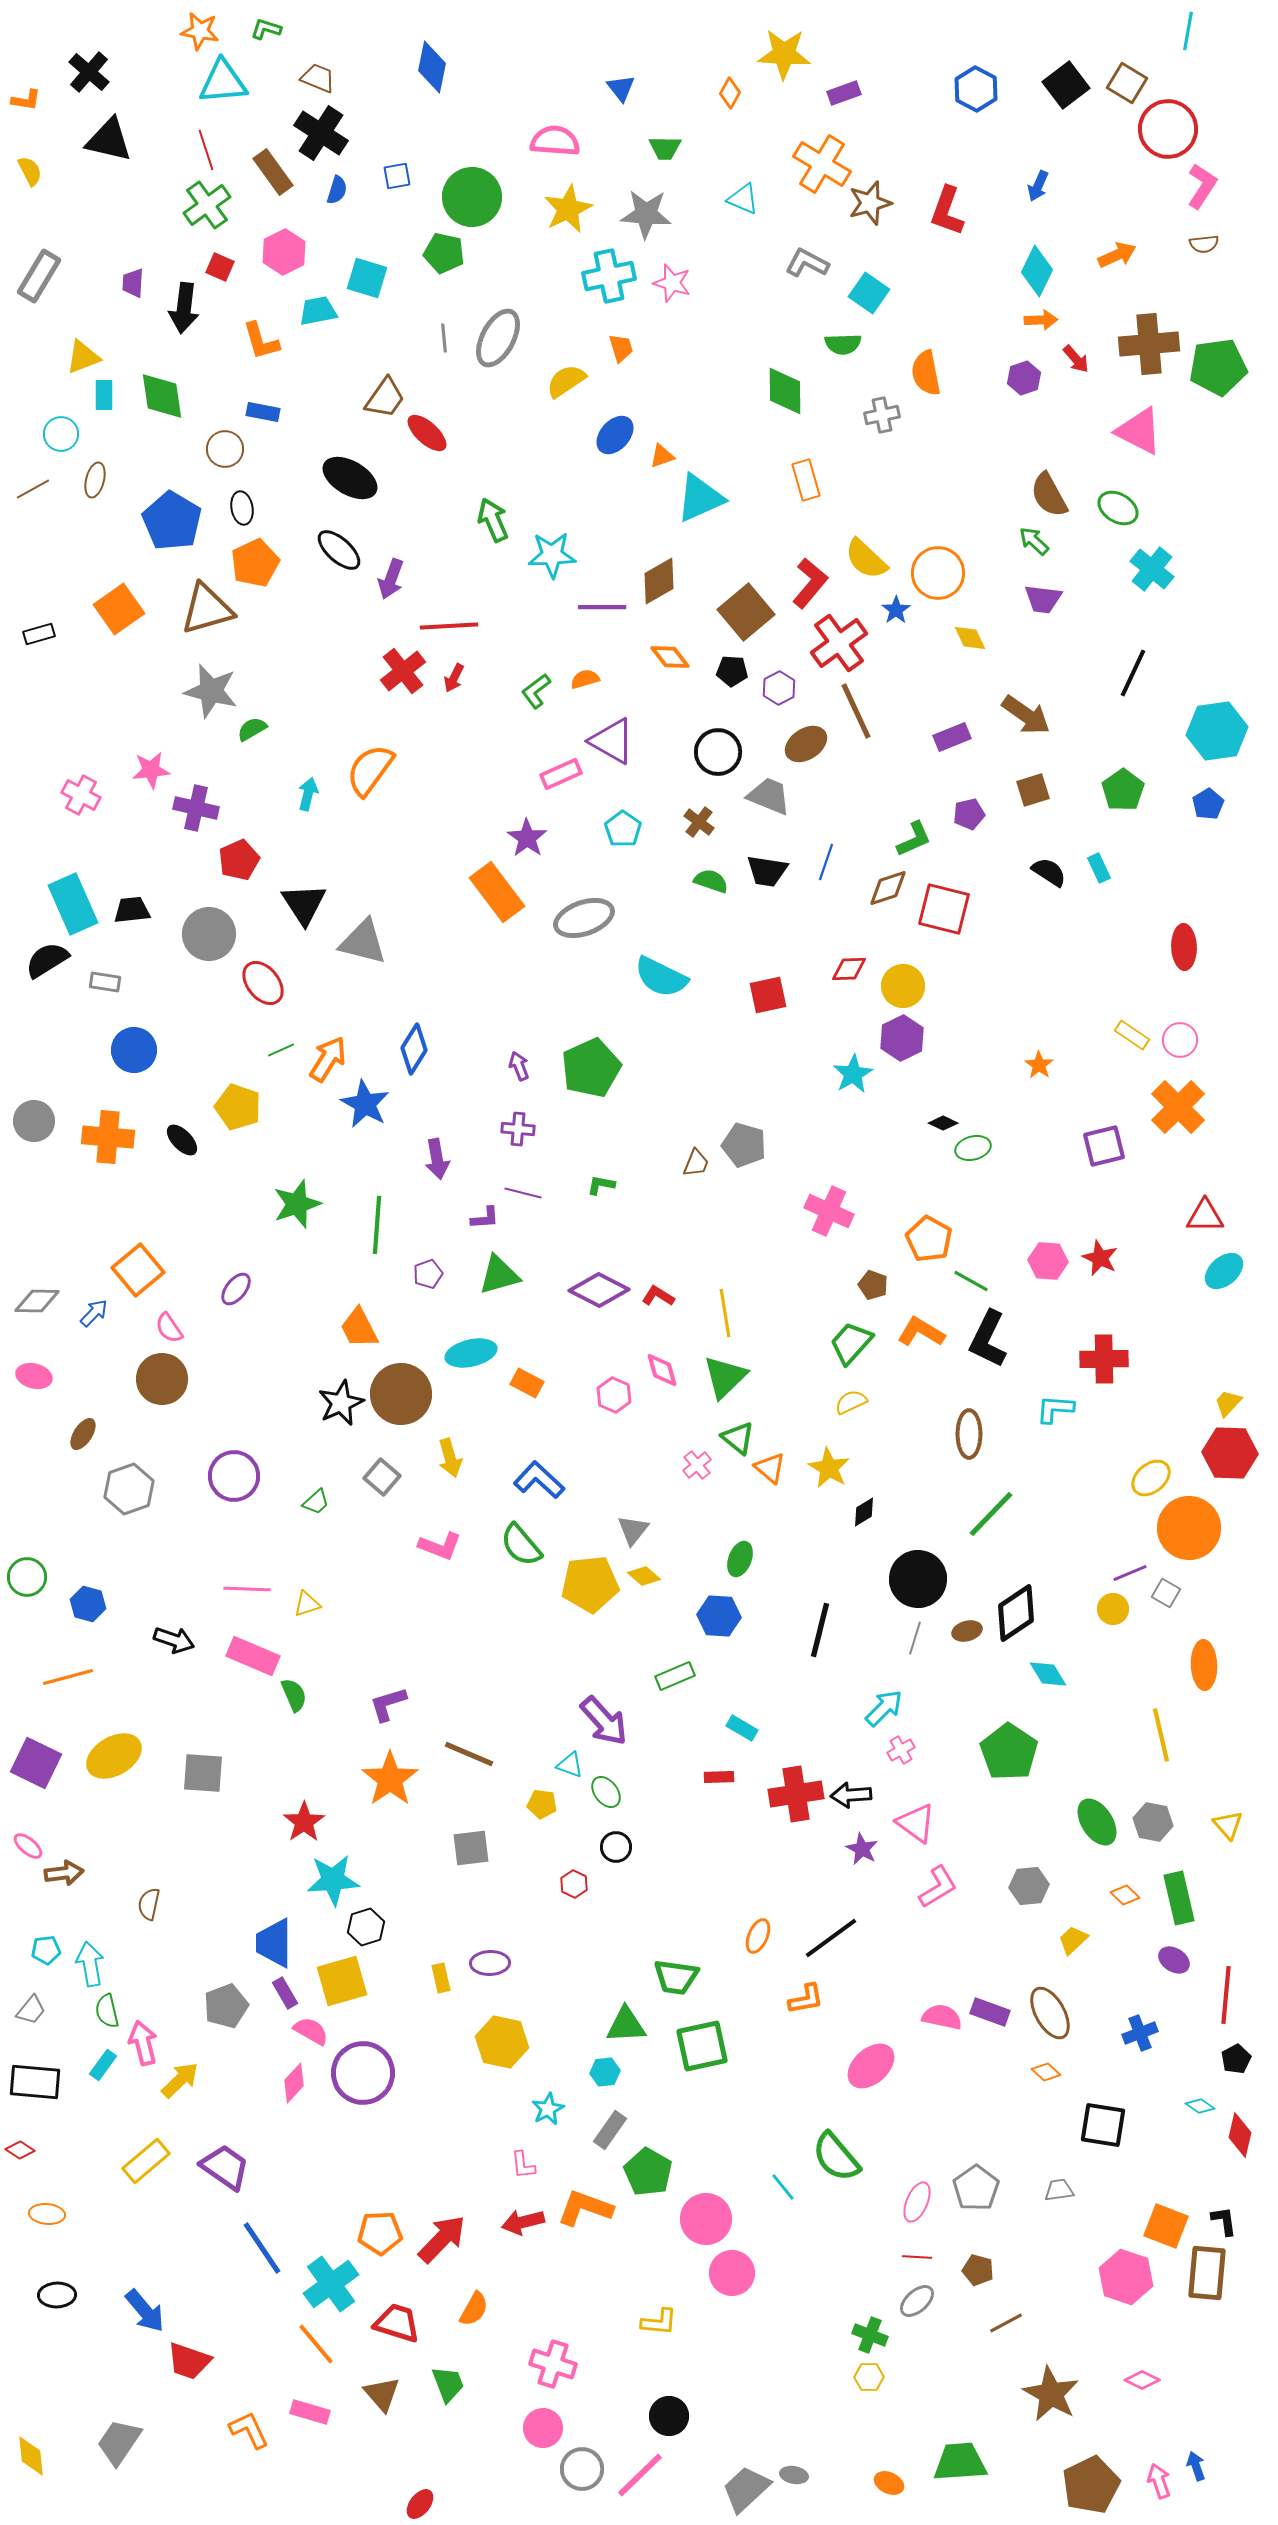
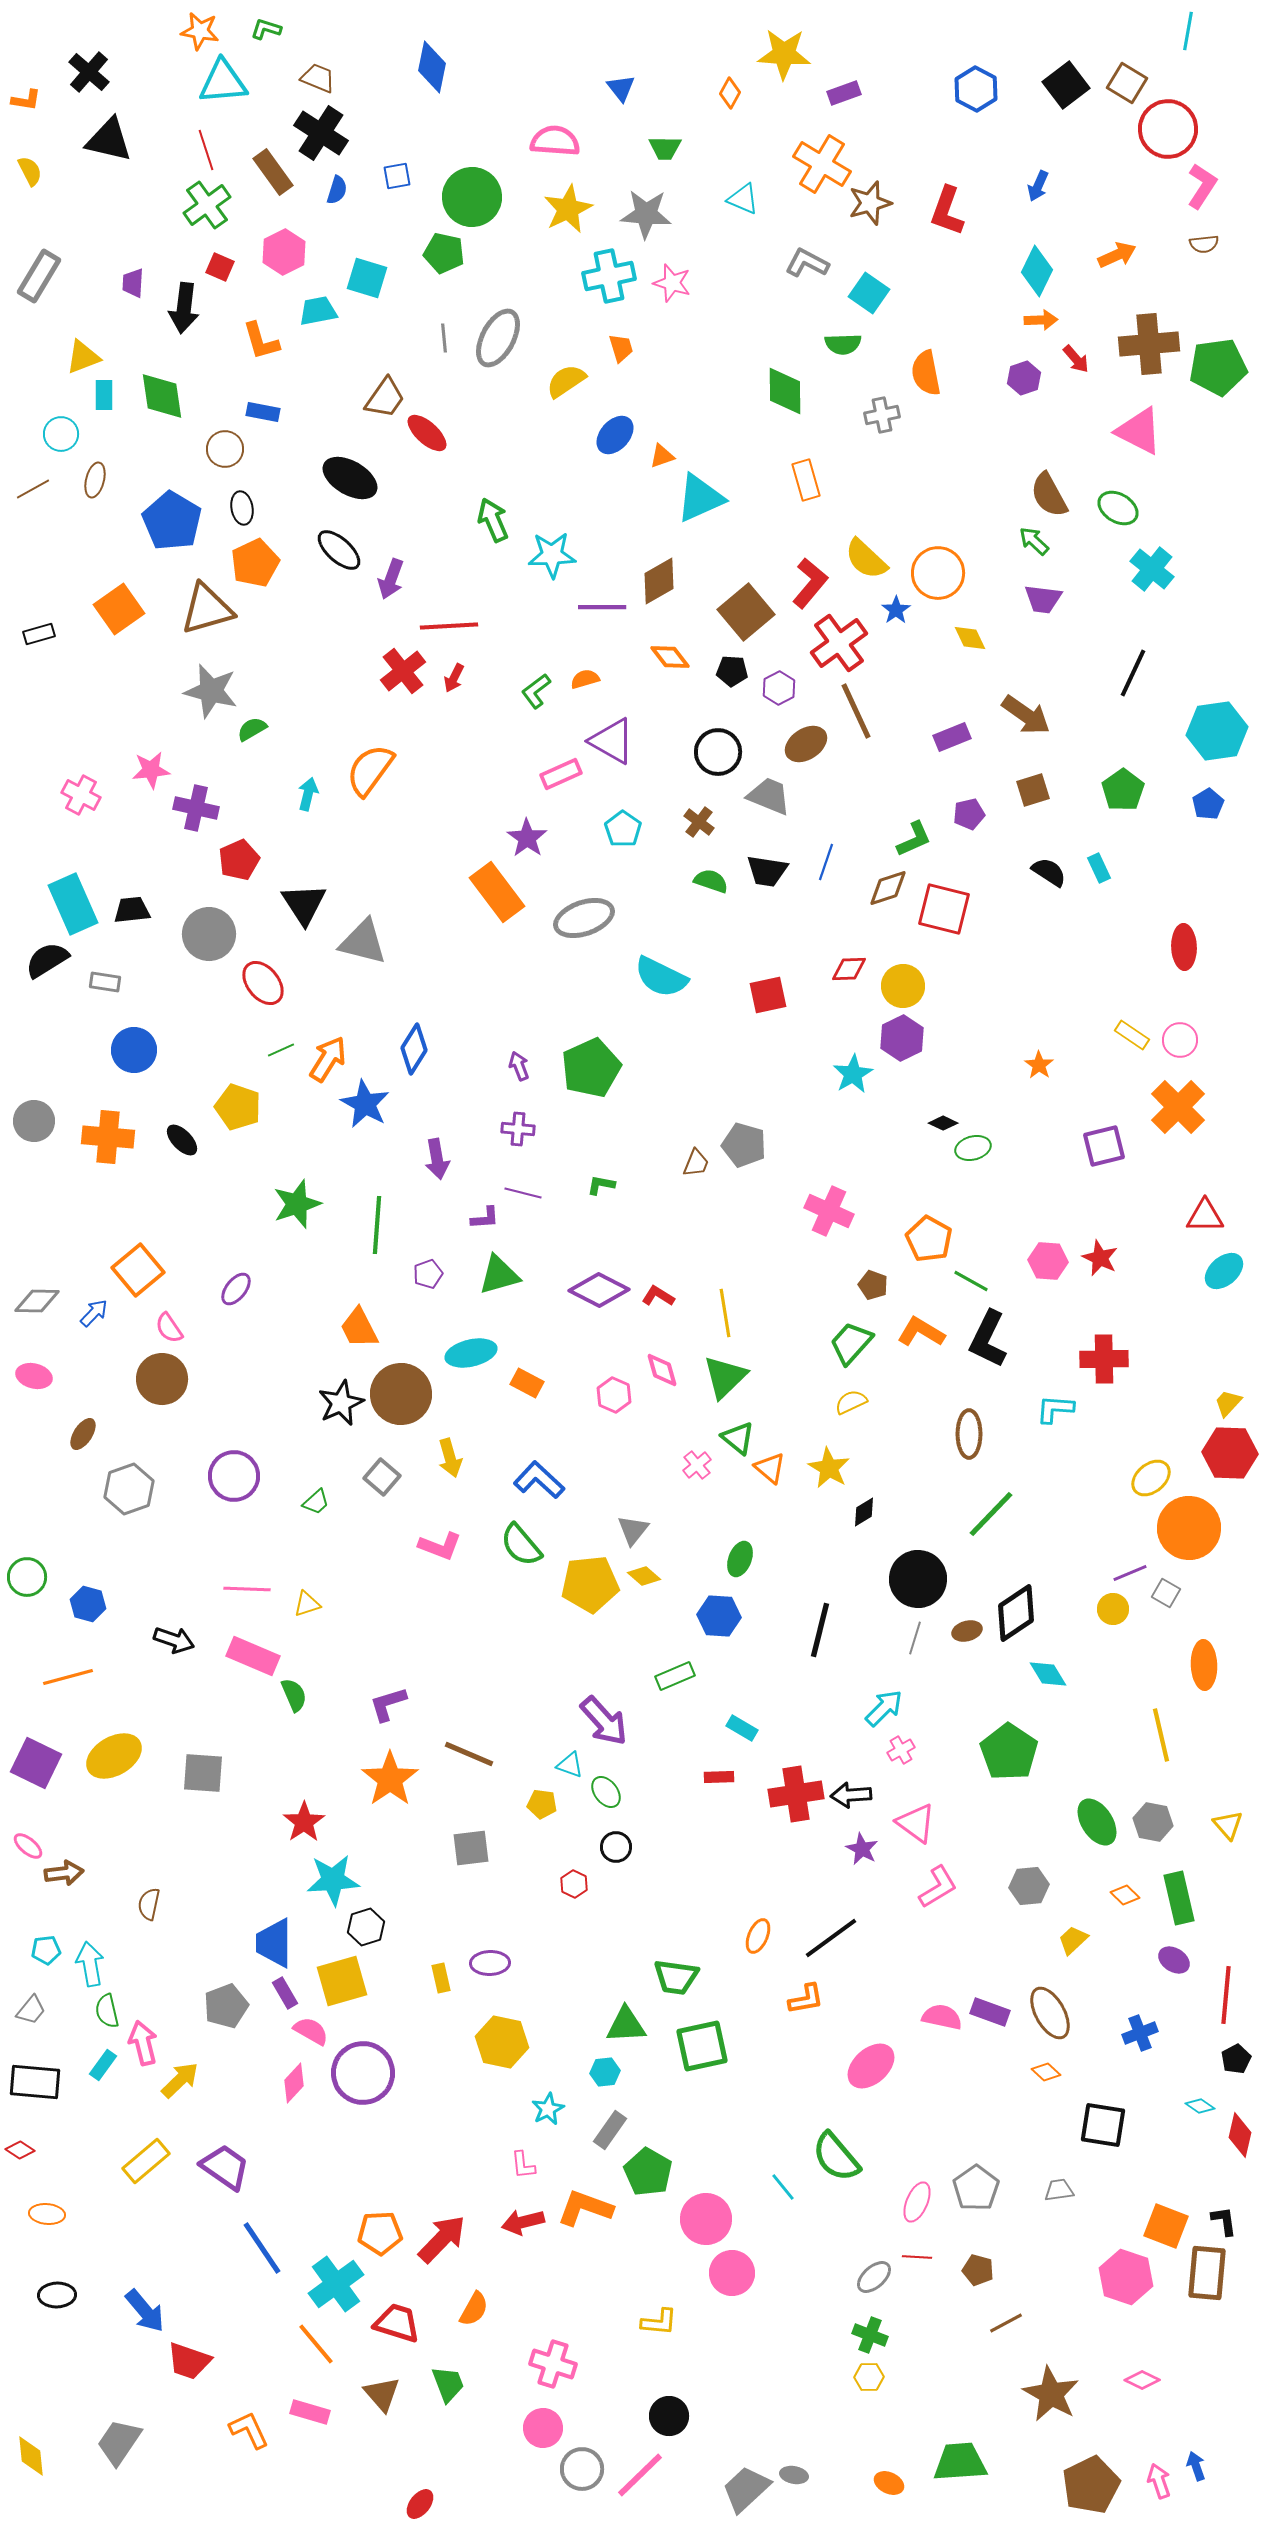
cyan cross at (331, 2284): moved 5 px right
gray ellipse at (917, 2301): moved 43 px left, 24 px up
